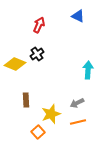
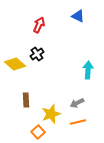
yellow diamond: rotated 20 degrees clockwise
